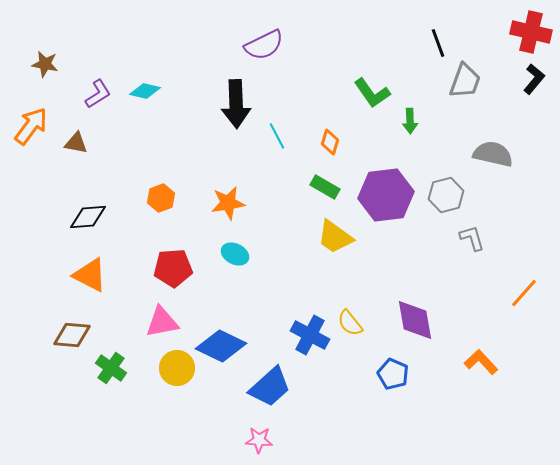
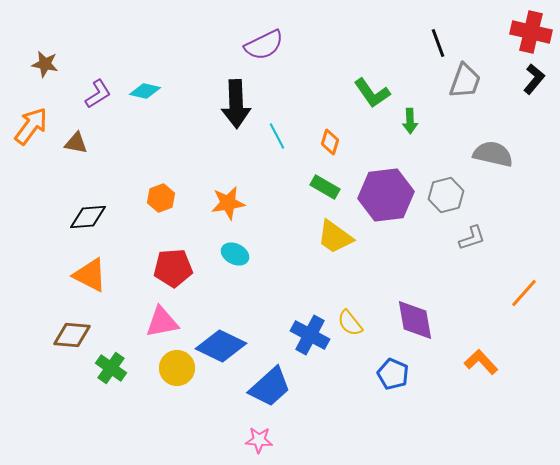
gray L-shape: rotated 88 degrees clockwise
